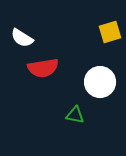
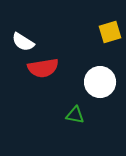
white semicircle: moved 1 px right, 4 px down
